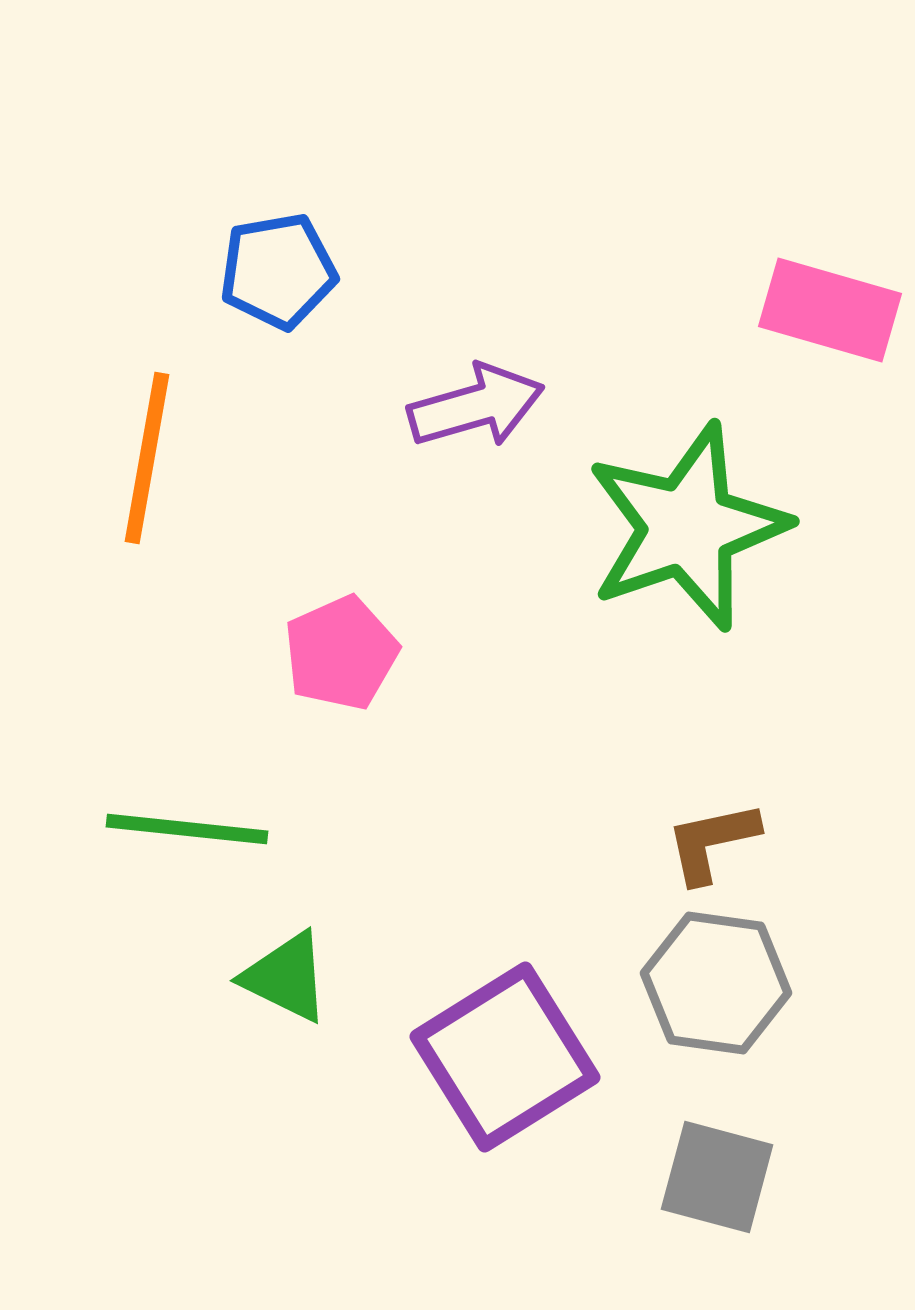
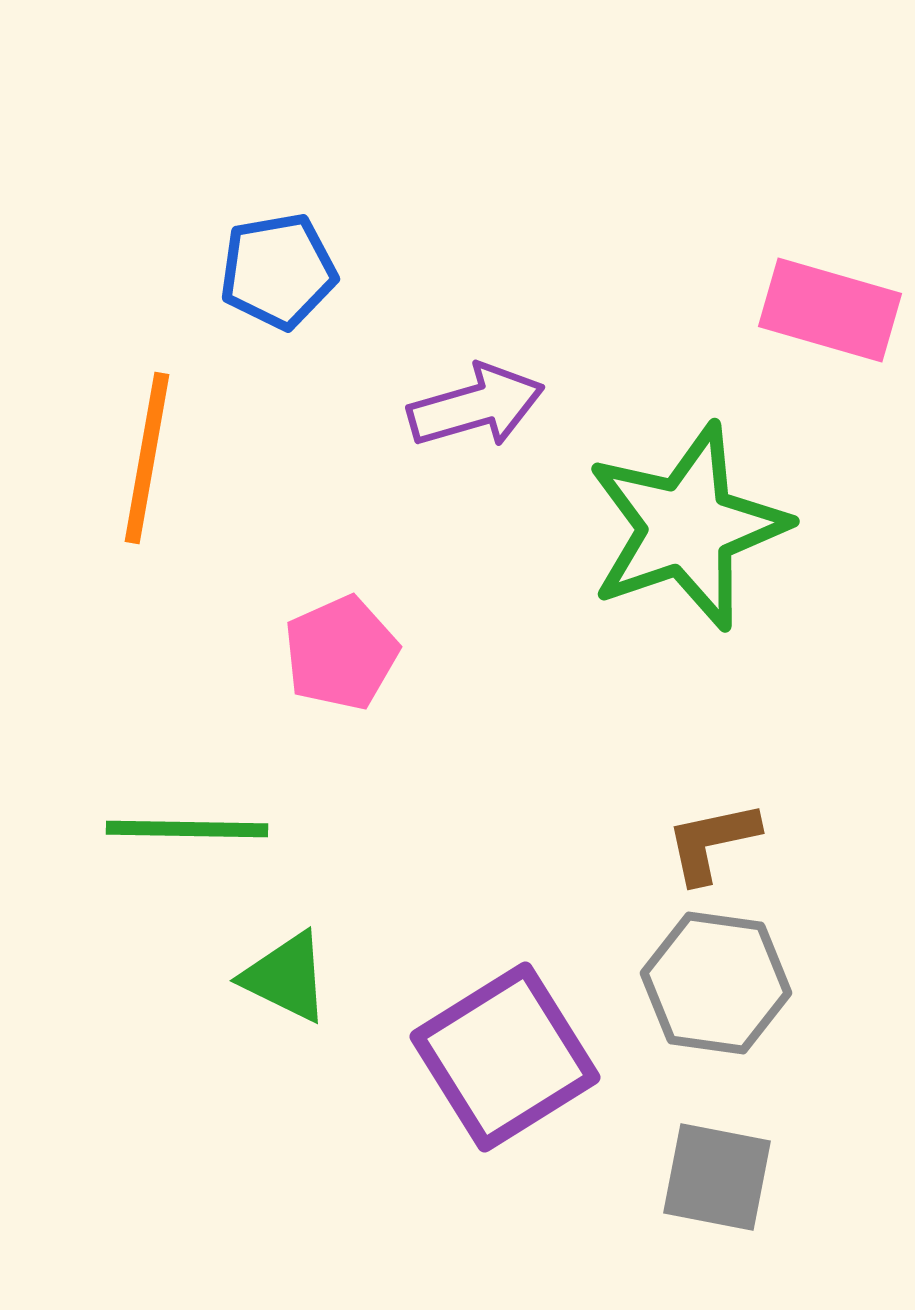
green line: rotated 5 degrees counterclockwise
gray square: rotated 4 degrees counterclockwise
